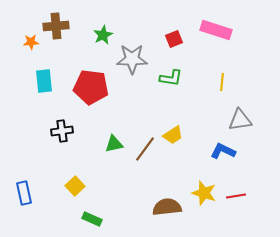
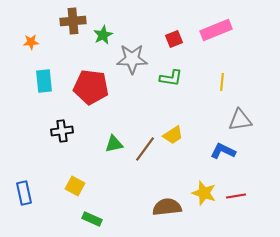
brown cross: moved 17 px right, 5 px up
pink rectangle: rotated 40 degrees counterclockwise
yellow square: rotated 18 degrees counterclockwise
